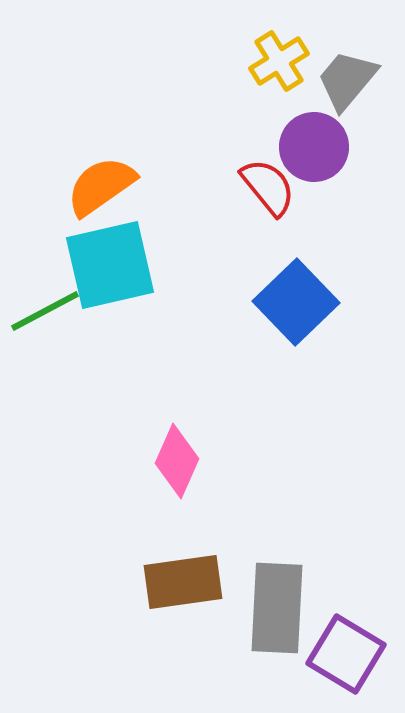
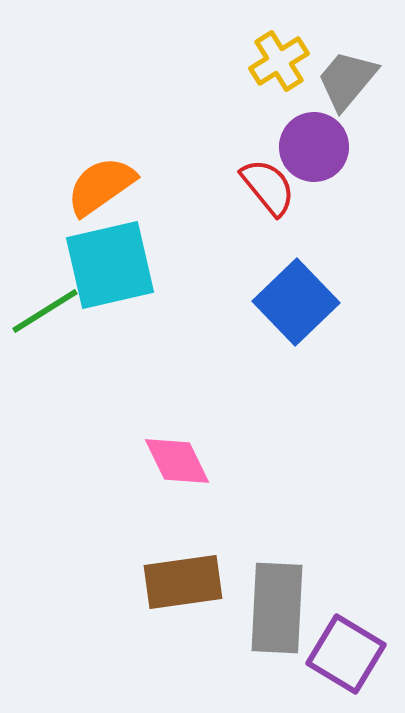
green line: rotated 4 degrees counterclockwise
pink diamond: rotated 50 degrees counterclockwise
